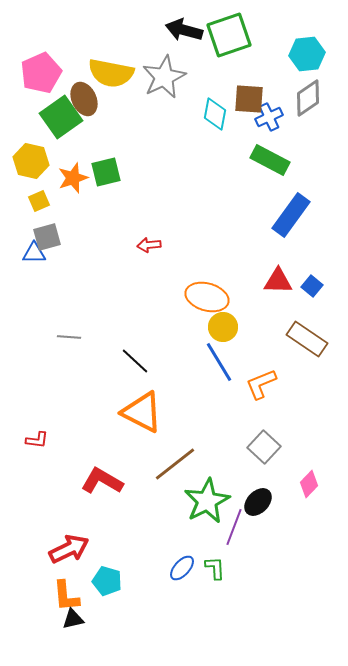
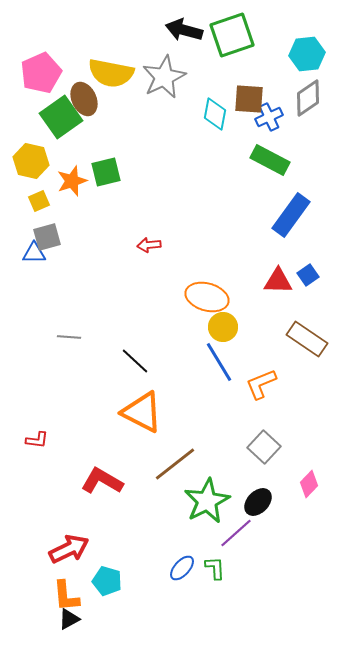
green square at (229, 35): moved 3 px right
orange star at (73, 178): moved 1 px left, 3 px down
blue square at (312, 286): moved 4 px left, 11 px up; rotated 15 degrees clockwise
purple line at (234, 527): moved 2 px right, 6 px down; rotated 27 degrees clockwise
black triangle at (73, 619): moved 4 px left; rotated 15 degrees counterclockwise
